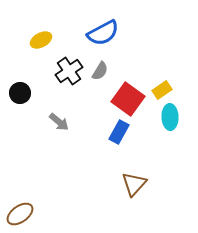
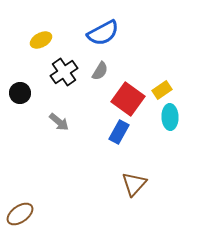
black cross: moved 5 px left, 1 px down
